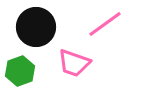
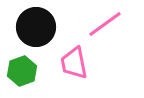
pink trapezoid: rotated 60 degrees clockwise
green hexagon: moved 2 px right
